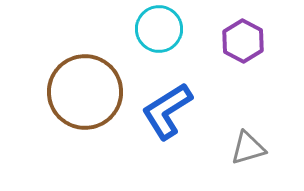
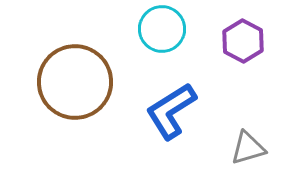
cyan circle: moved 3 px right
brown circle: moved 10 px left, 10 px up
blue L-shape: moved 4 px right
